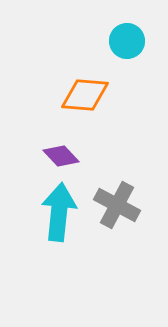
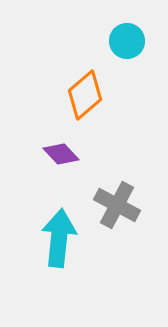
orange diamond: rotated 45 degrees counterclockwise
purple diamond: moved 2 px up
cyan arrow: moved 26 px down
